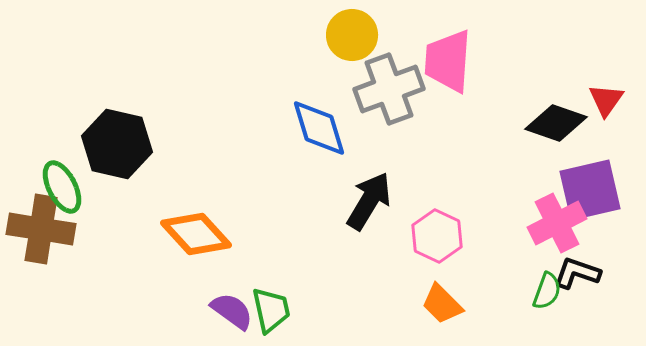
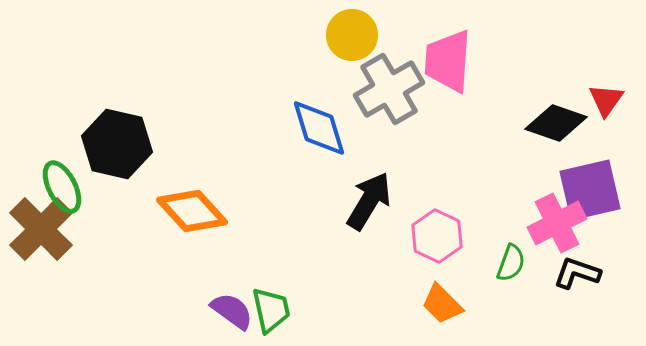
gray cross: rotated 10 degrees counterclockwise
brown cross: rotated 36 degrees clockwise
orange diamond: moved 4 px left, 23 px up
green semicircle: moved 36 px left, 28 px up
